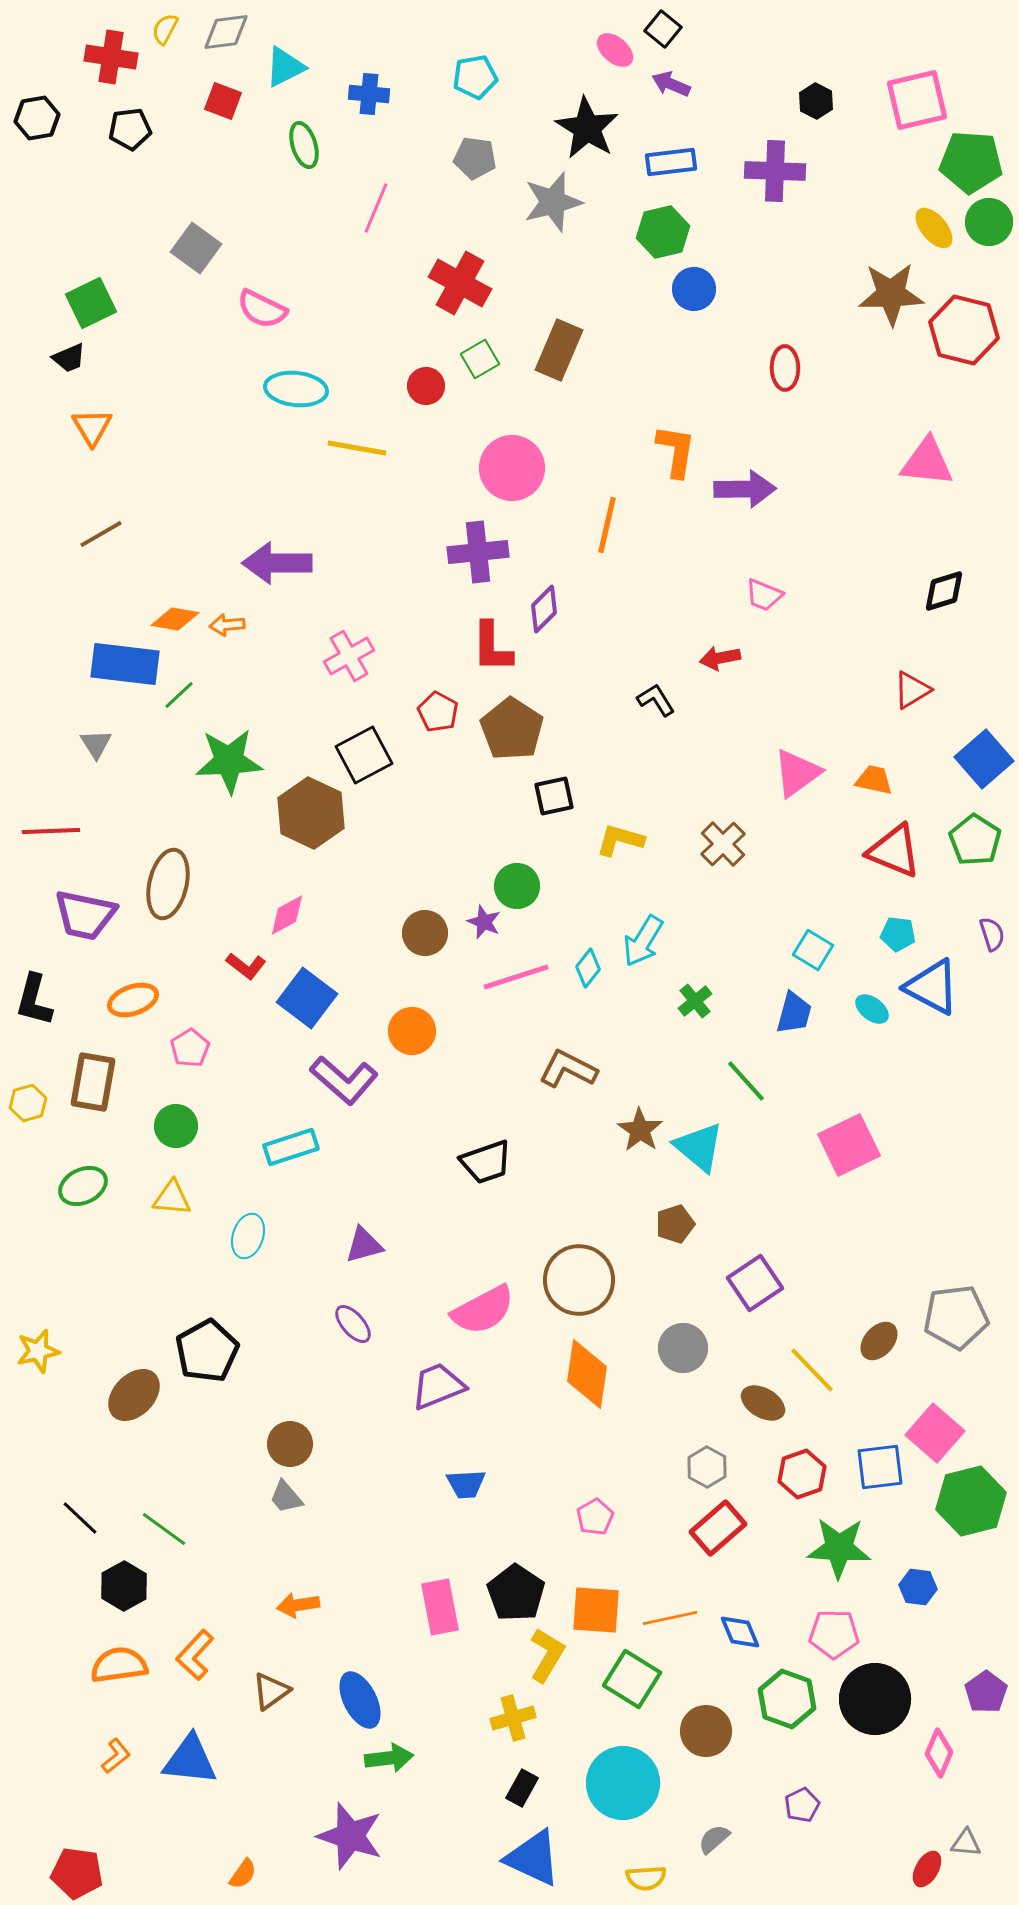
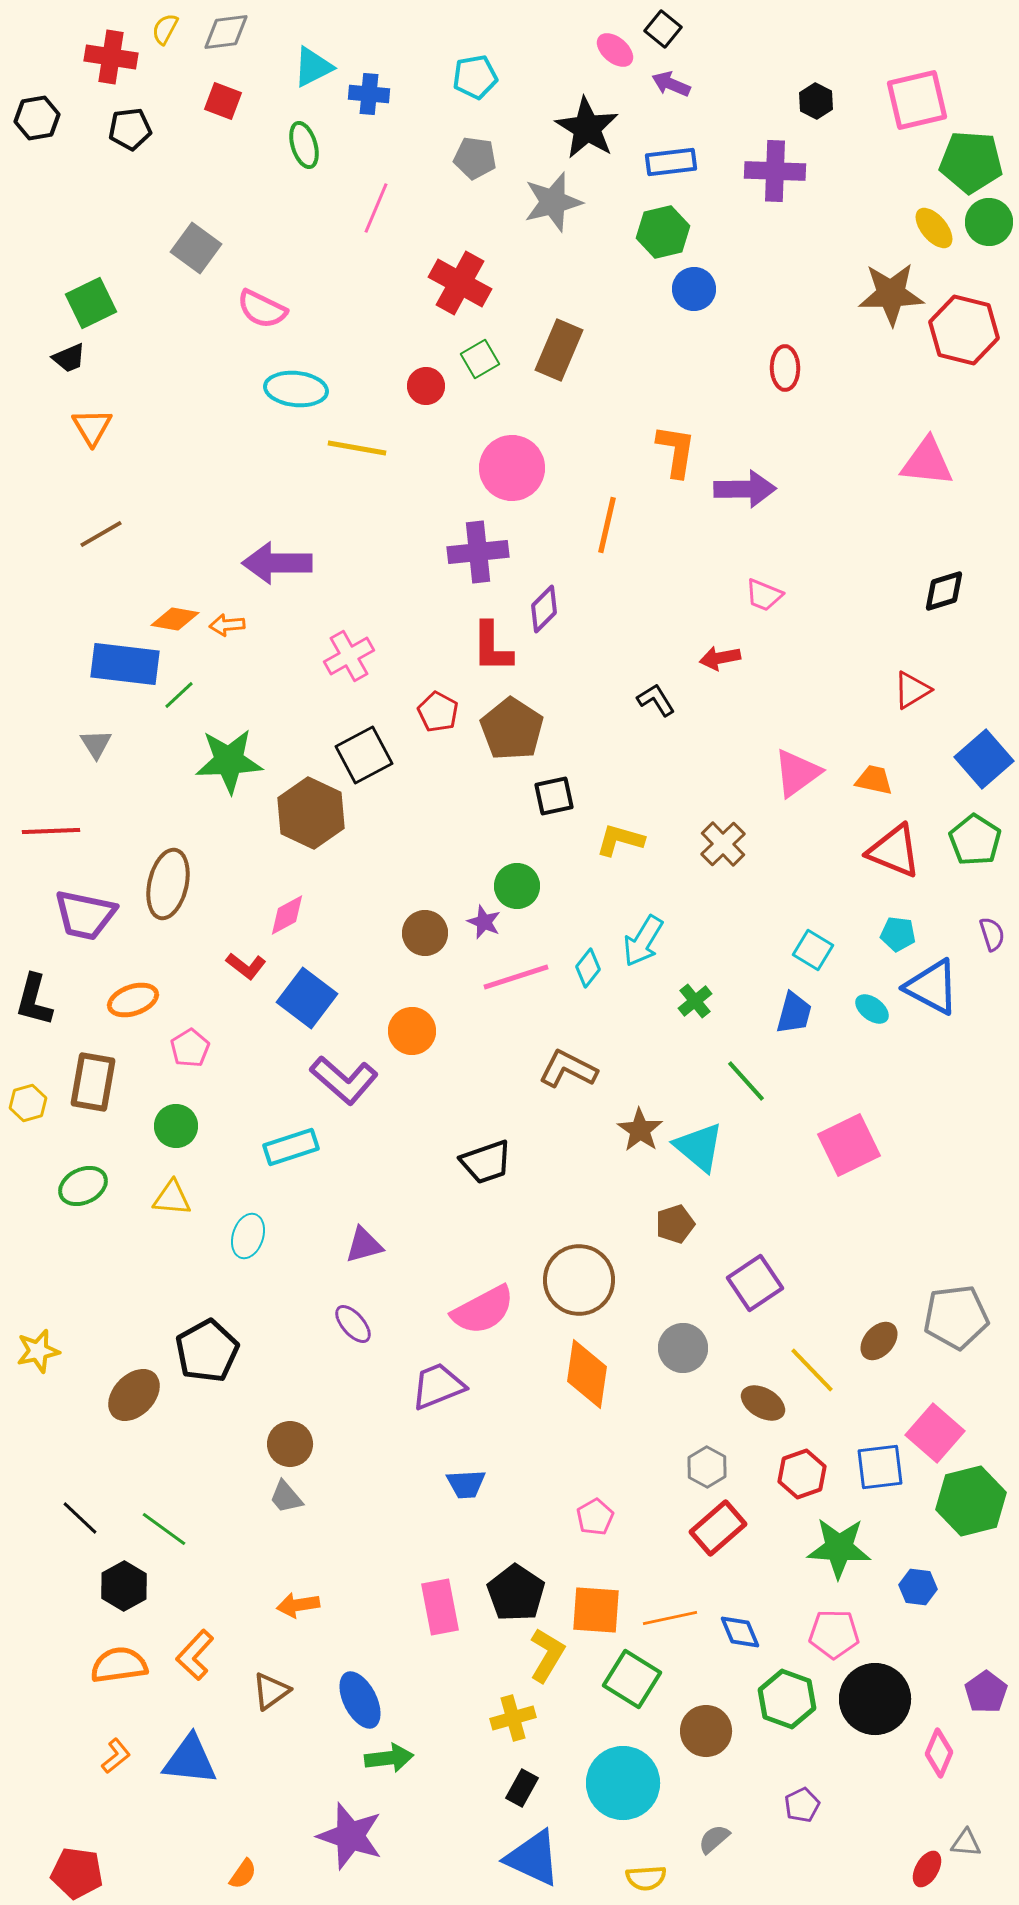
cyan triangle at (285, 67): moved 28 px right
